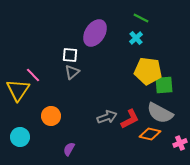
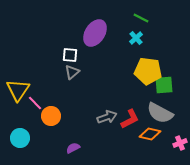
pink line: moved 2 px right, 28 px down
cyan circle: moved 1 px down
purple semicircle: moved 4 px right, 1 px up; rotated 32 degrees clockwise
